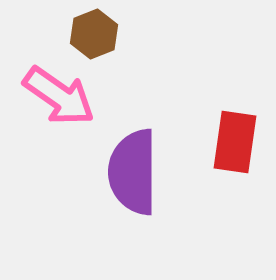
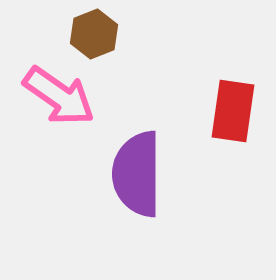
red rectangle: moved 2 px left, 31 px up
purple semicircle: moved 4 px right, 2 px down
